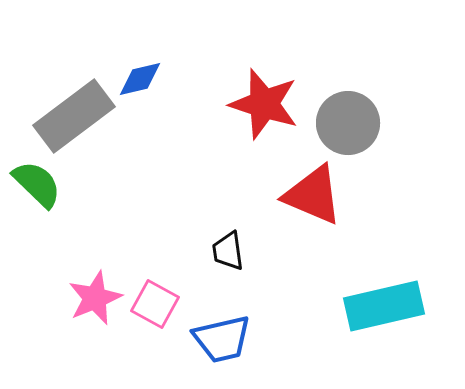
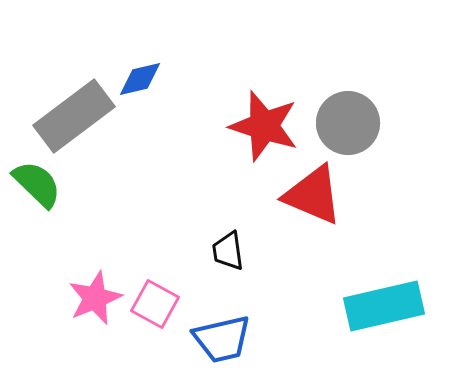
red star: moved 22 px down
